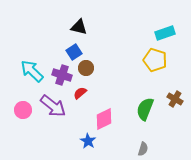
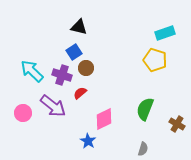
brown cross: moved 2 px right, 25 px down
pink circle: moved 3 px down
